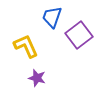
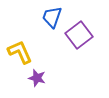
yellow L-shape: moved 6 px left, 6 px down
